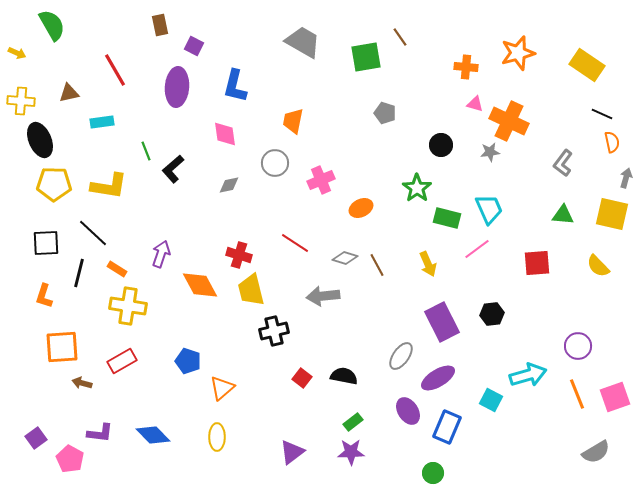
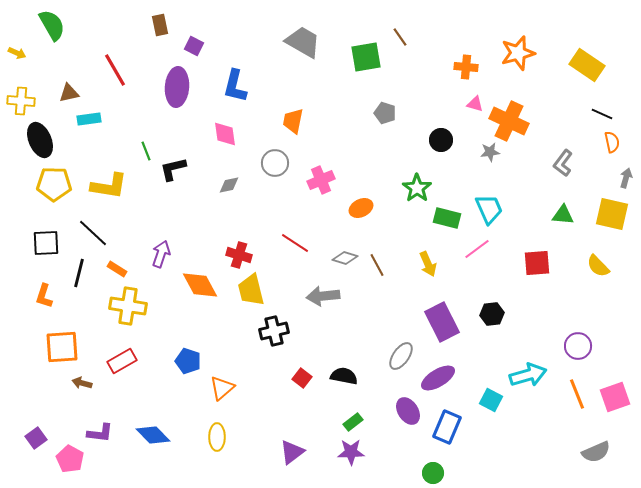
cyan rectangle at (102, 122): moved 13 px left, 3 px up
black circle at (441, 145): moved 5 px up
black L-shape at (173, 169): rotated 28 degrees clockwise
gray semicircle at (596, 452): rotated 8 degrees clockwise
